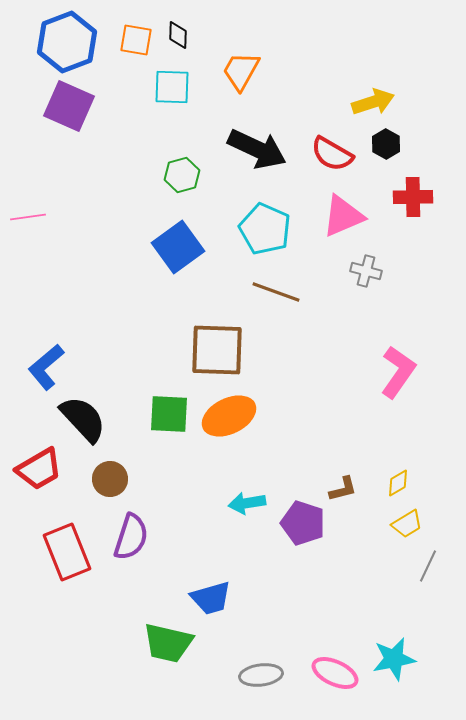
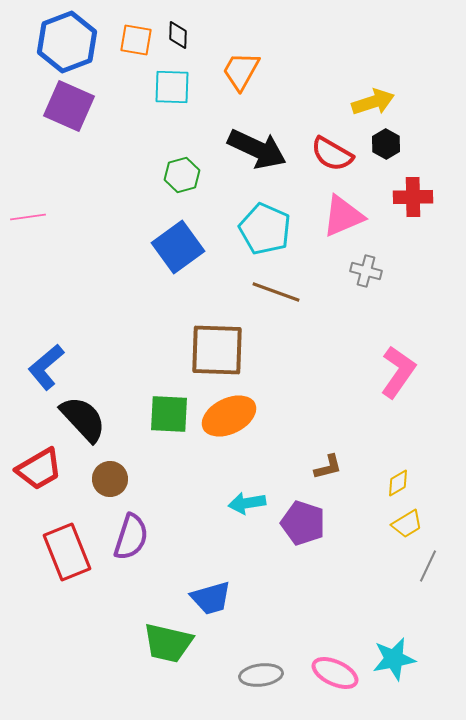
brown L-shape: moved 15 px left, 22 px up
